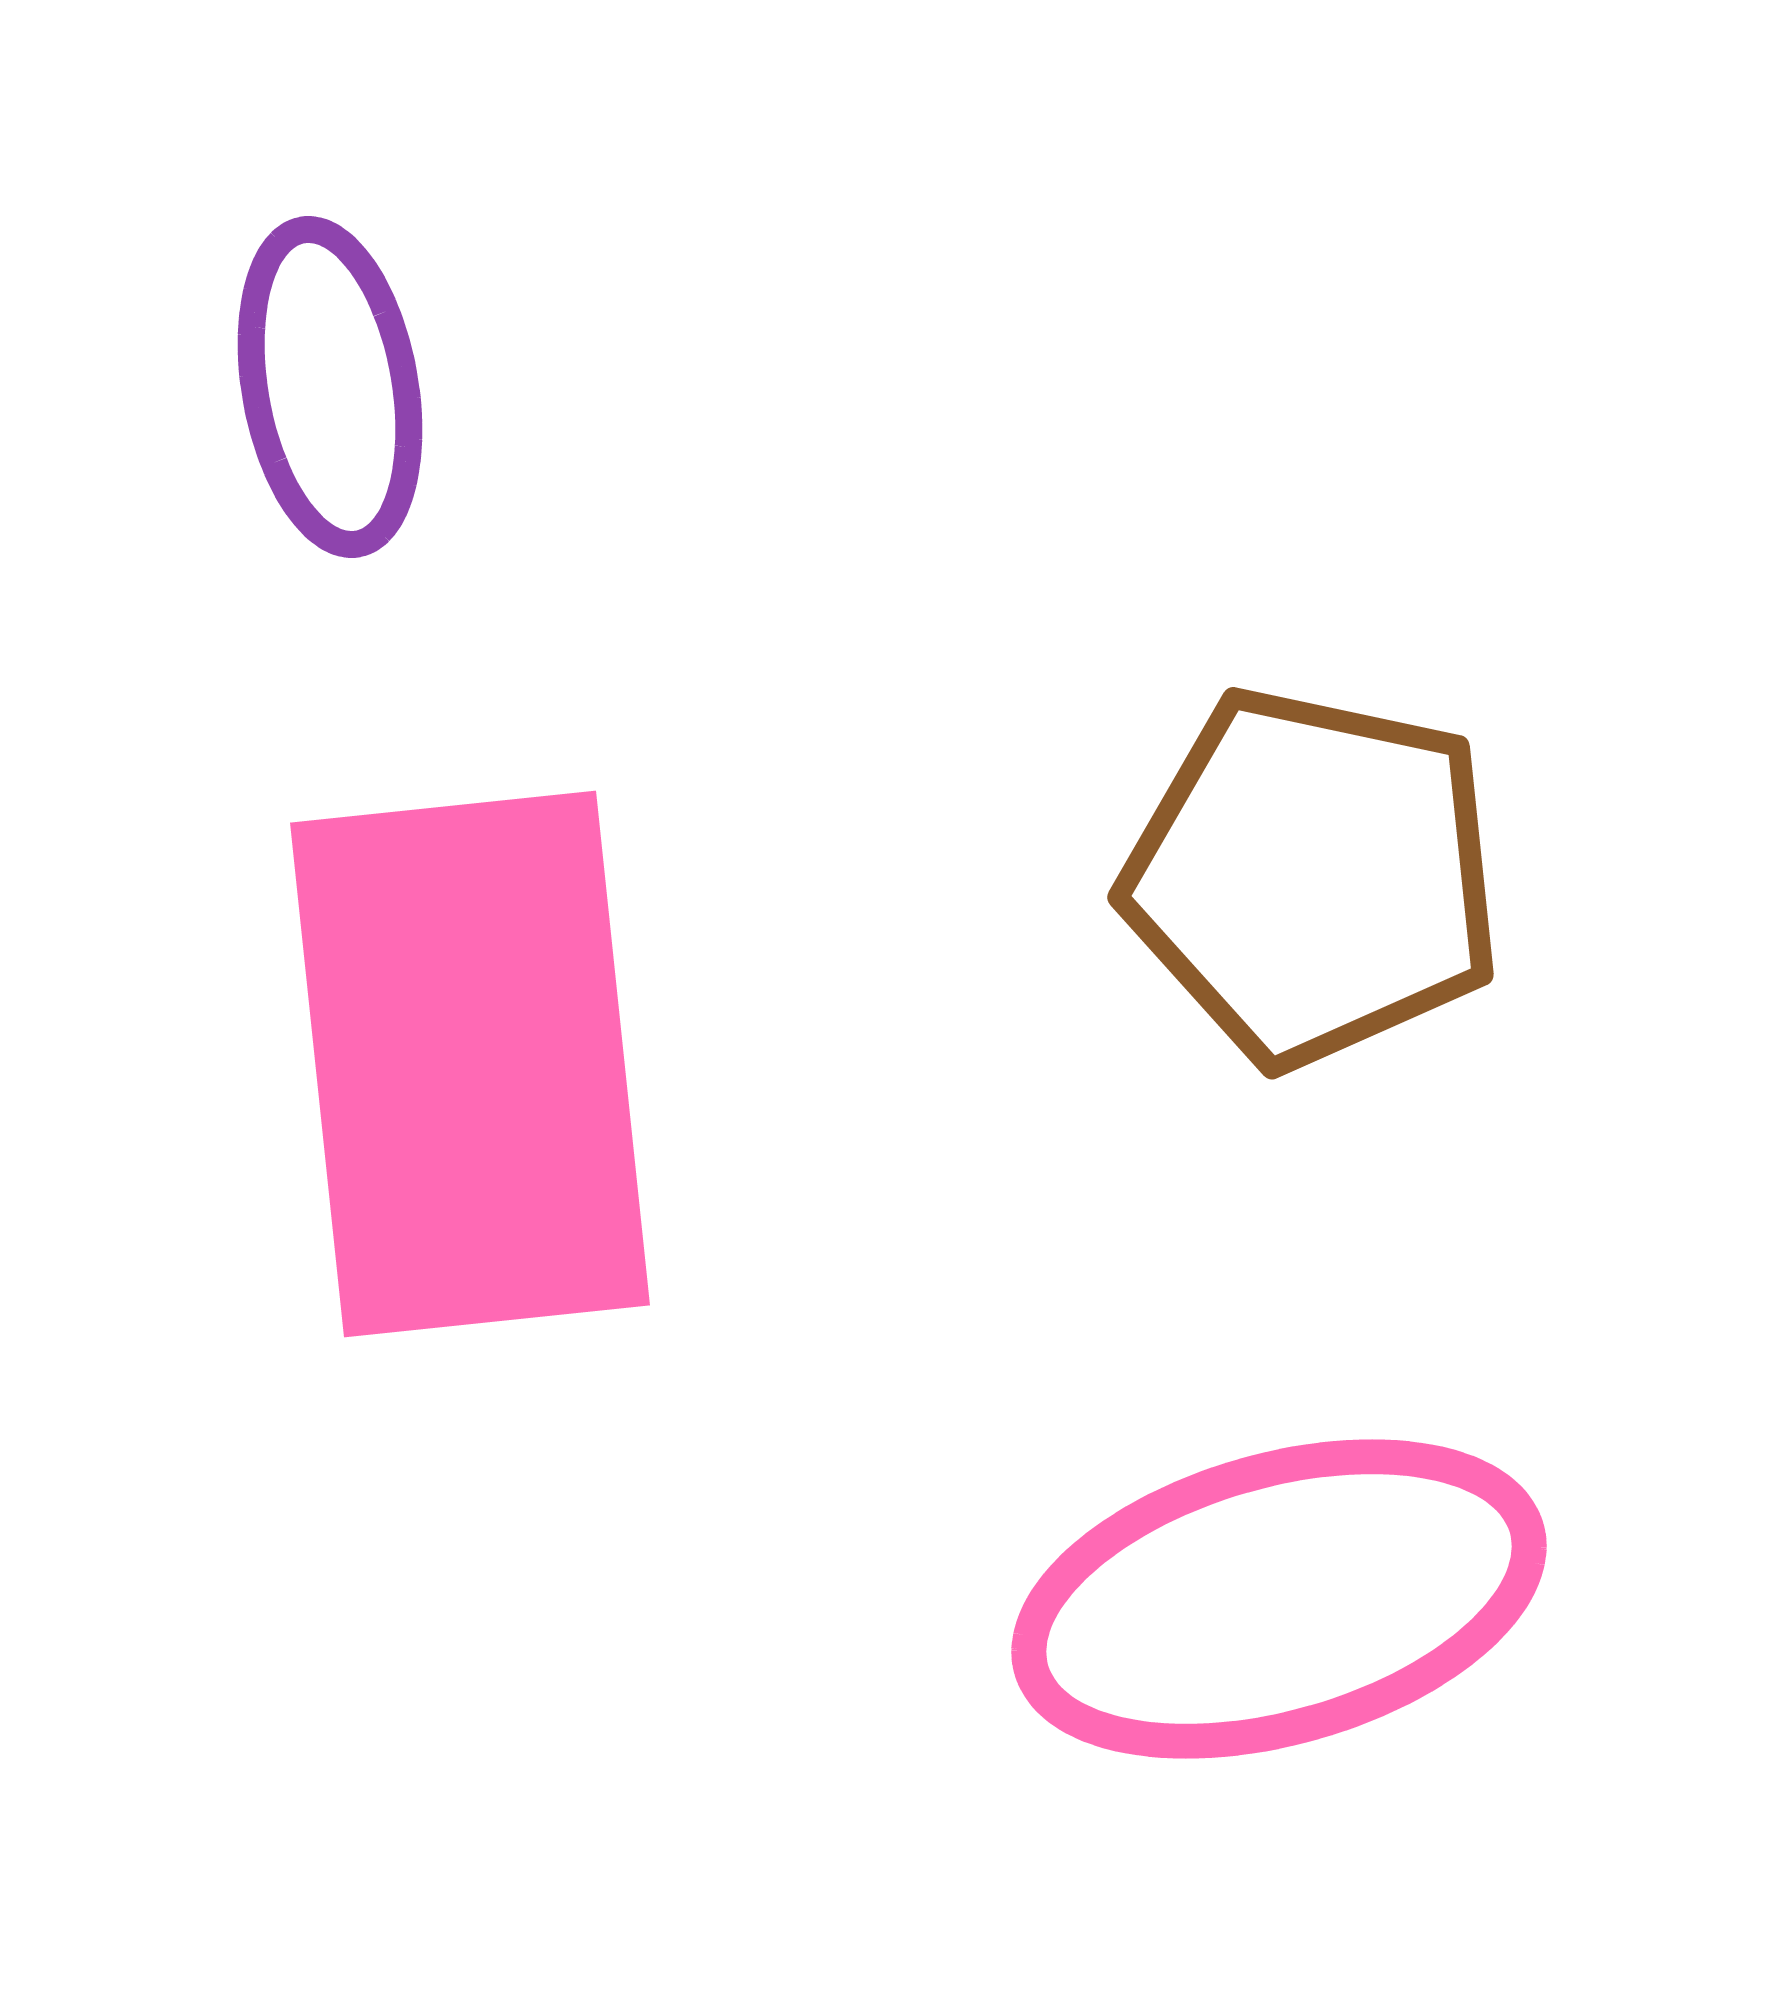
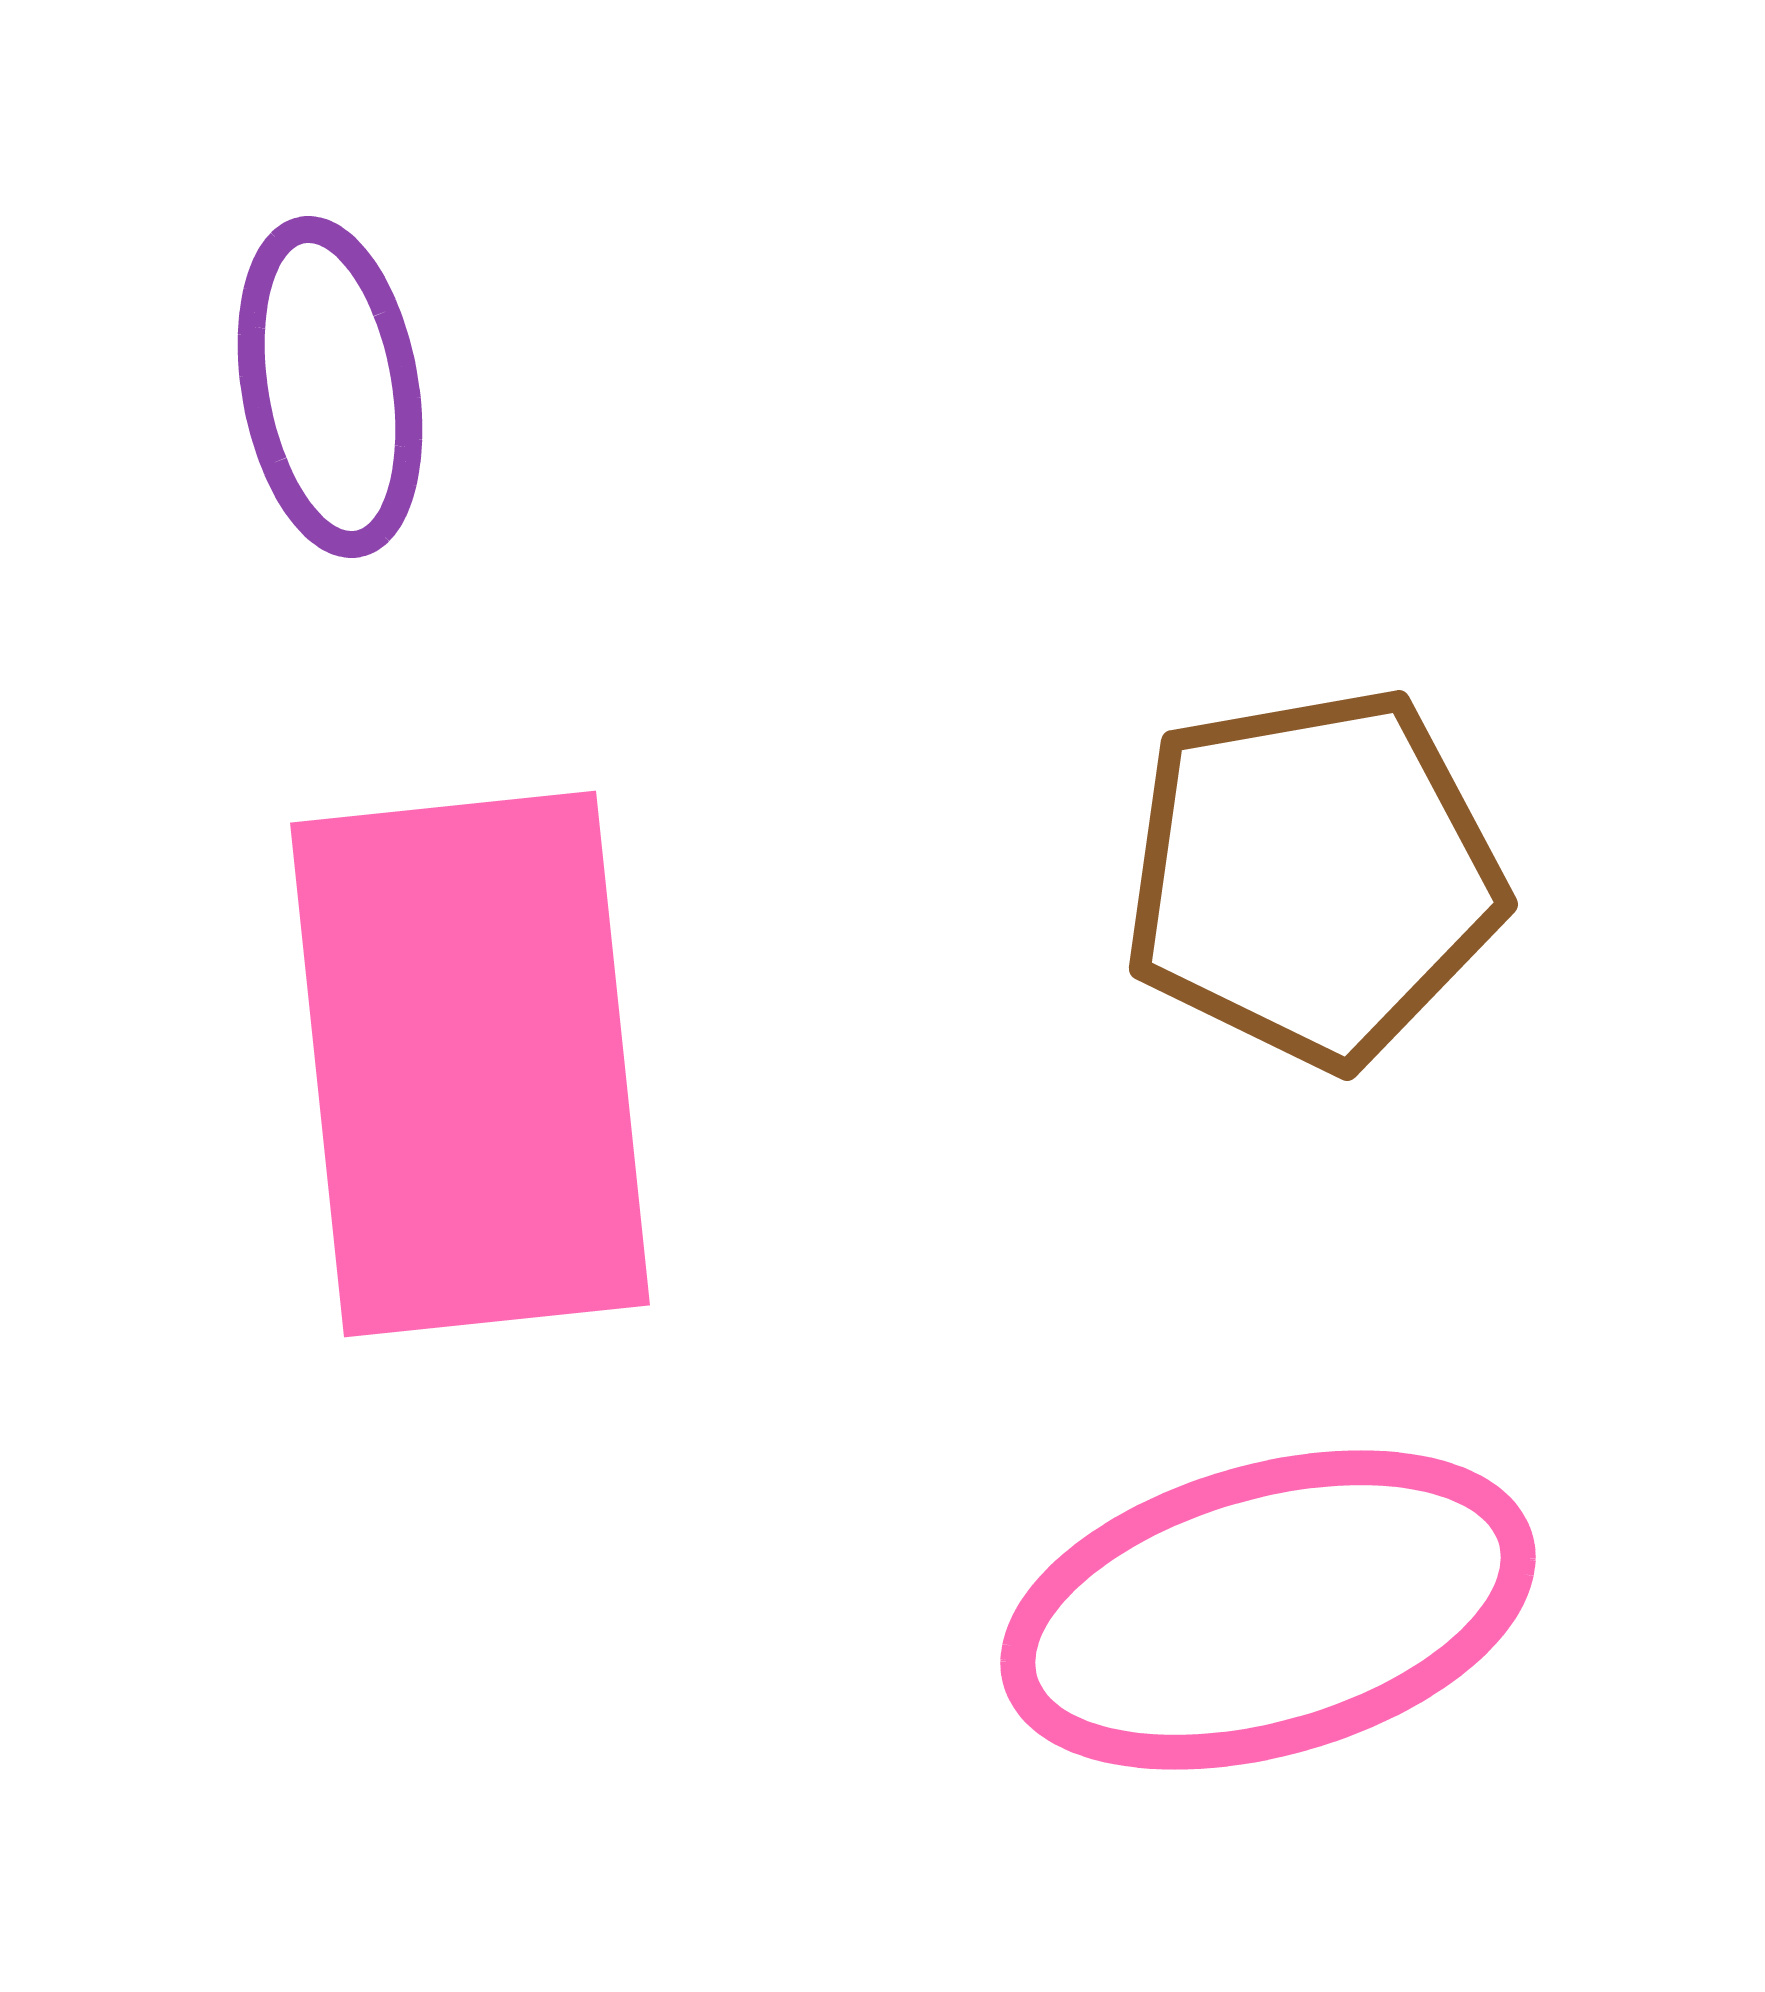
brown pentagon: rotated 22 degrees counterclockwise
pink ellipse: moved 11 px left, 11 px down
